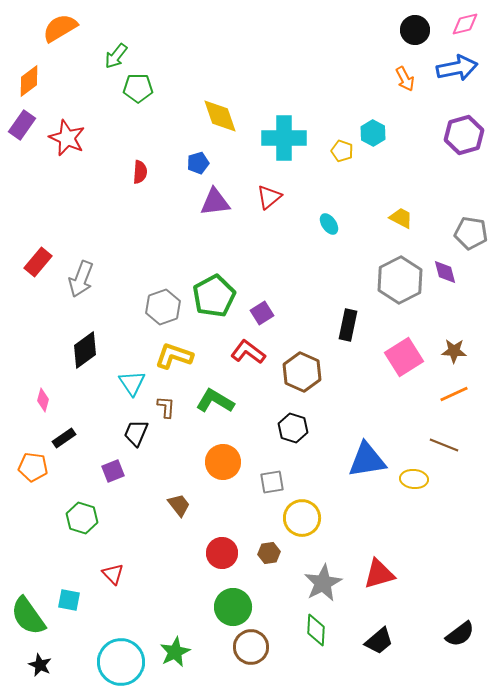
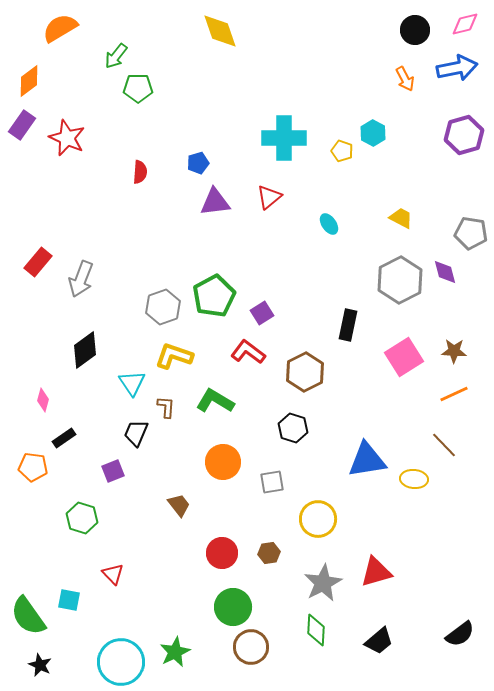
yellow diamond at (220, 116): moved 85 px up
brown hexagon at (302, 372): moved 3 px right; rotated 9 degrees clockwise
brown line at (444, 445): rotated 24 degrees clockwise
yellow circle at (302, 518): moved 16 px right, 1 px down
red triangle at (379, 574): moved 3 px left, 2 px up
